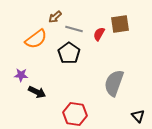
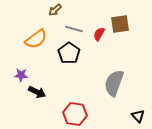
brown arrow: moved 7 px up
